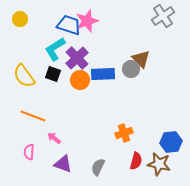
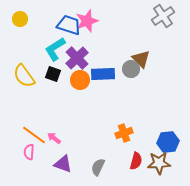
orange line: moved 1 px right, 19 px down; rotated 15 degrees clockwise
blue hexagon: moved 3 px left
brown star: moved 1 px up; rotated 15 degrees counterclockwise
